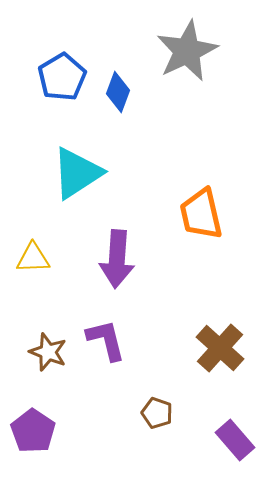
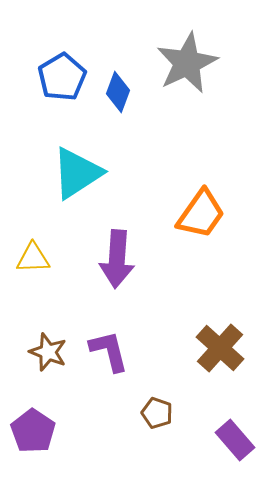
gray star: moved 12 px down
orange trapezoid: rotated 132 degrees counterclockwise
purple L-shape: moved 3 px right, 11 px down
